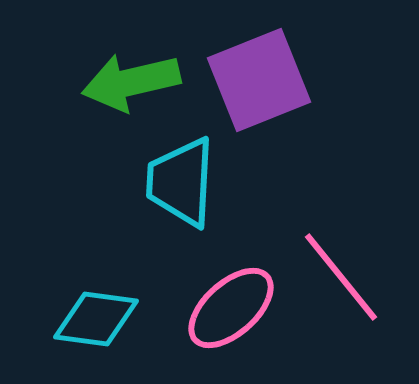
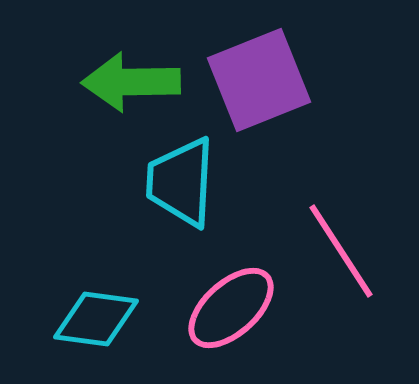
green arrow: rotated 12 degrees clockwise
pink line: moved 26 px up; rotated 6 degrees clockwise
